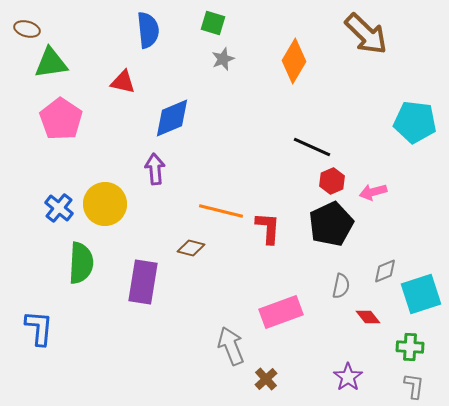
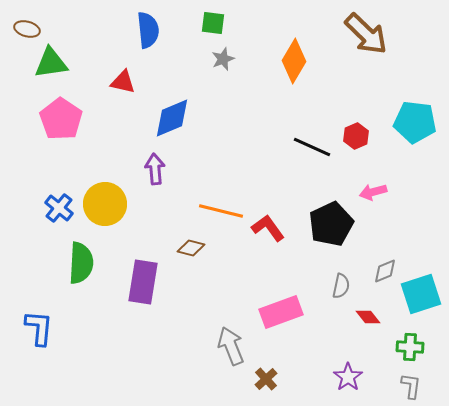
green square: rotated 10 degrees counterclockwise
red hexagon: moved 24 px right, 45 px up
red L-shape: rotated 40 degrees counterclockwise
gray L-shape: moved 3 px left
